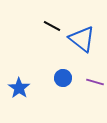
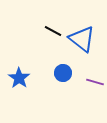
black line: moved 1 px right, 5 px down
blue circle: moved 5 px up
blue star: moved 10 px up
